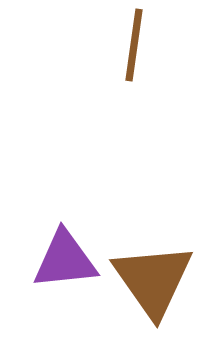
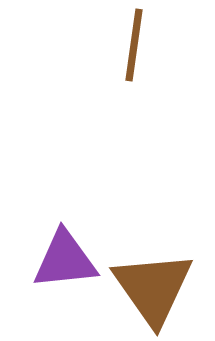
brown triangle: moved 8 px down
